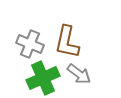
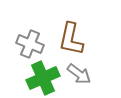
brown L-shape: moved 4 px right, 3 px up
